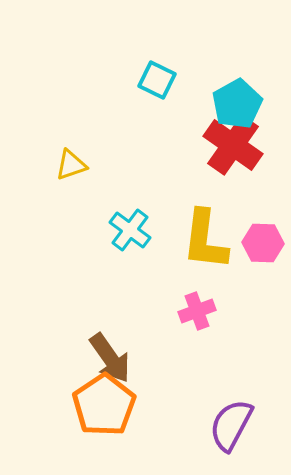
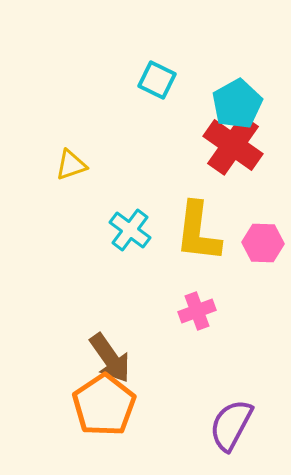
yellow L-shape: moved 7 px left, 8 px up
